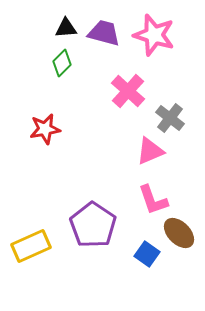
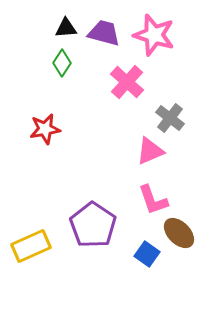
green diamond: rotated 12 degrees counterclockwise
pink cross: moved 1 px left, 9 px up
